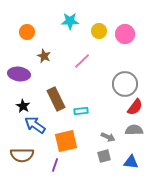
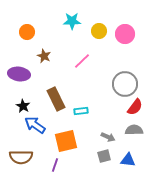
cyan star: moved 2 px right
brown semicircle: moved 1 px left, 2 px down
blue triangle: moved 3 px left, 2 px up
